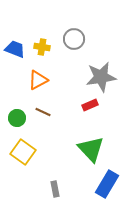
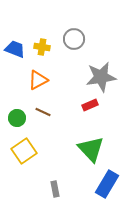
yellow square: moved 1 px right, 1 px up; rotated 20 degrees clockwise
